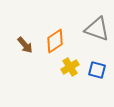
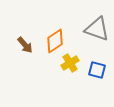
yellow cross: moved 4 px up
